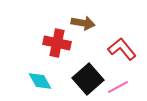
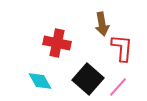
brown arrow: moved 19 px right, 1 px down; rotated 70 degrees clockwise
red L-shape: moved 1 px up; rotated 44 degrees clockwise
black square: rotated 8 degrees counterclockwise
pink line: rotated 20 degrees counterclockwise
